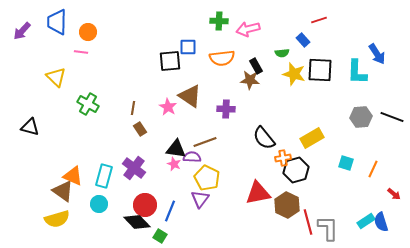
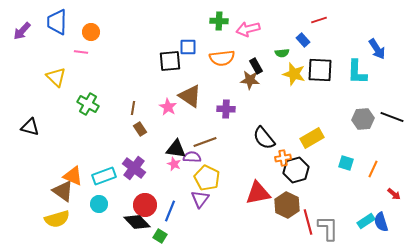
orange circle at (88, 32): moved 3 px right
blue arrow at (377, 54): moved 5 px up
gray hexagon at (361, 117): moved 2 px right, 2 px down
cyan rectangle at (104, 176): rotated 55 degrees clockwise
